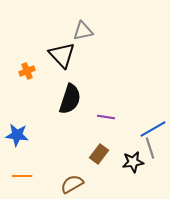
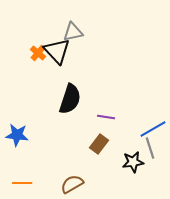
gray triangle: moved 10 px left, 1 px down
black triangle: moved 5 px left, 4 px up
orange cross: moved 11 px right, 18 px up; rotated 28 degrees counterclockwise
brown rectangle: moved 10 px up
orange line: moved 7 px down
